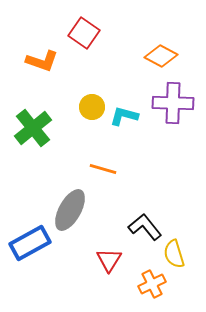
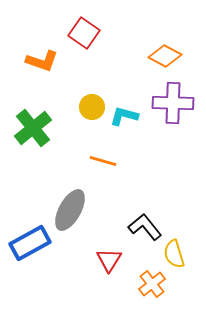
orange diamond: moved 4 px right
orange line: moved 8 px up
orange cross: rotated 12 degrees counterclockwise
